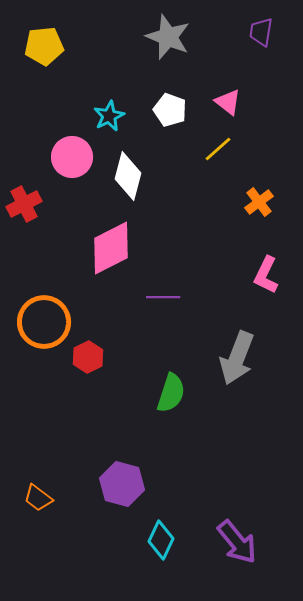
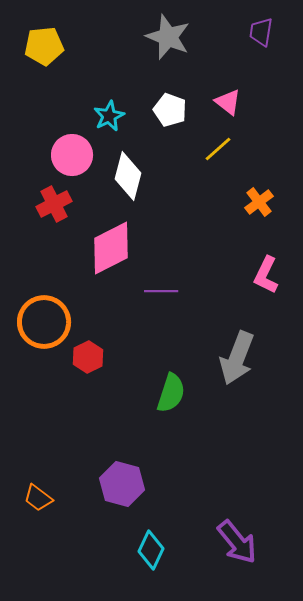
pink circle: moved 2 px up
red cross: moved 30 px right
purple line: moved 2 px left, 6 px up
cyan diamond: moved 10 px left, 10 px down
